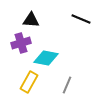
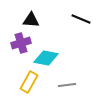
gray line: rotated 60 degrees clockwise
